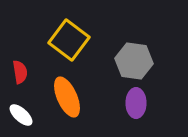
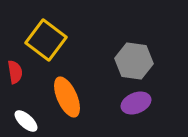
yellow square: moved 23 px left
red semicircle: moved 5 px left
purple ellipse: rotated 68 degrees clockwise
white ellipse: moved 5 px right, 6 px down
